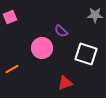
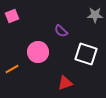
pink square: moved 2 px right, 1 px up
pink circle: moved 4 px left, 4 px down
